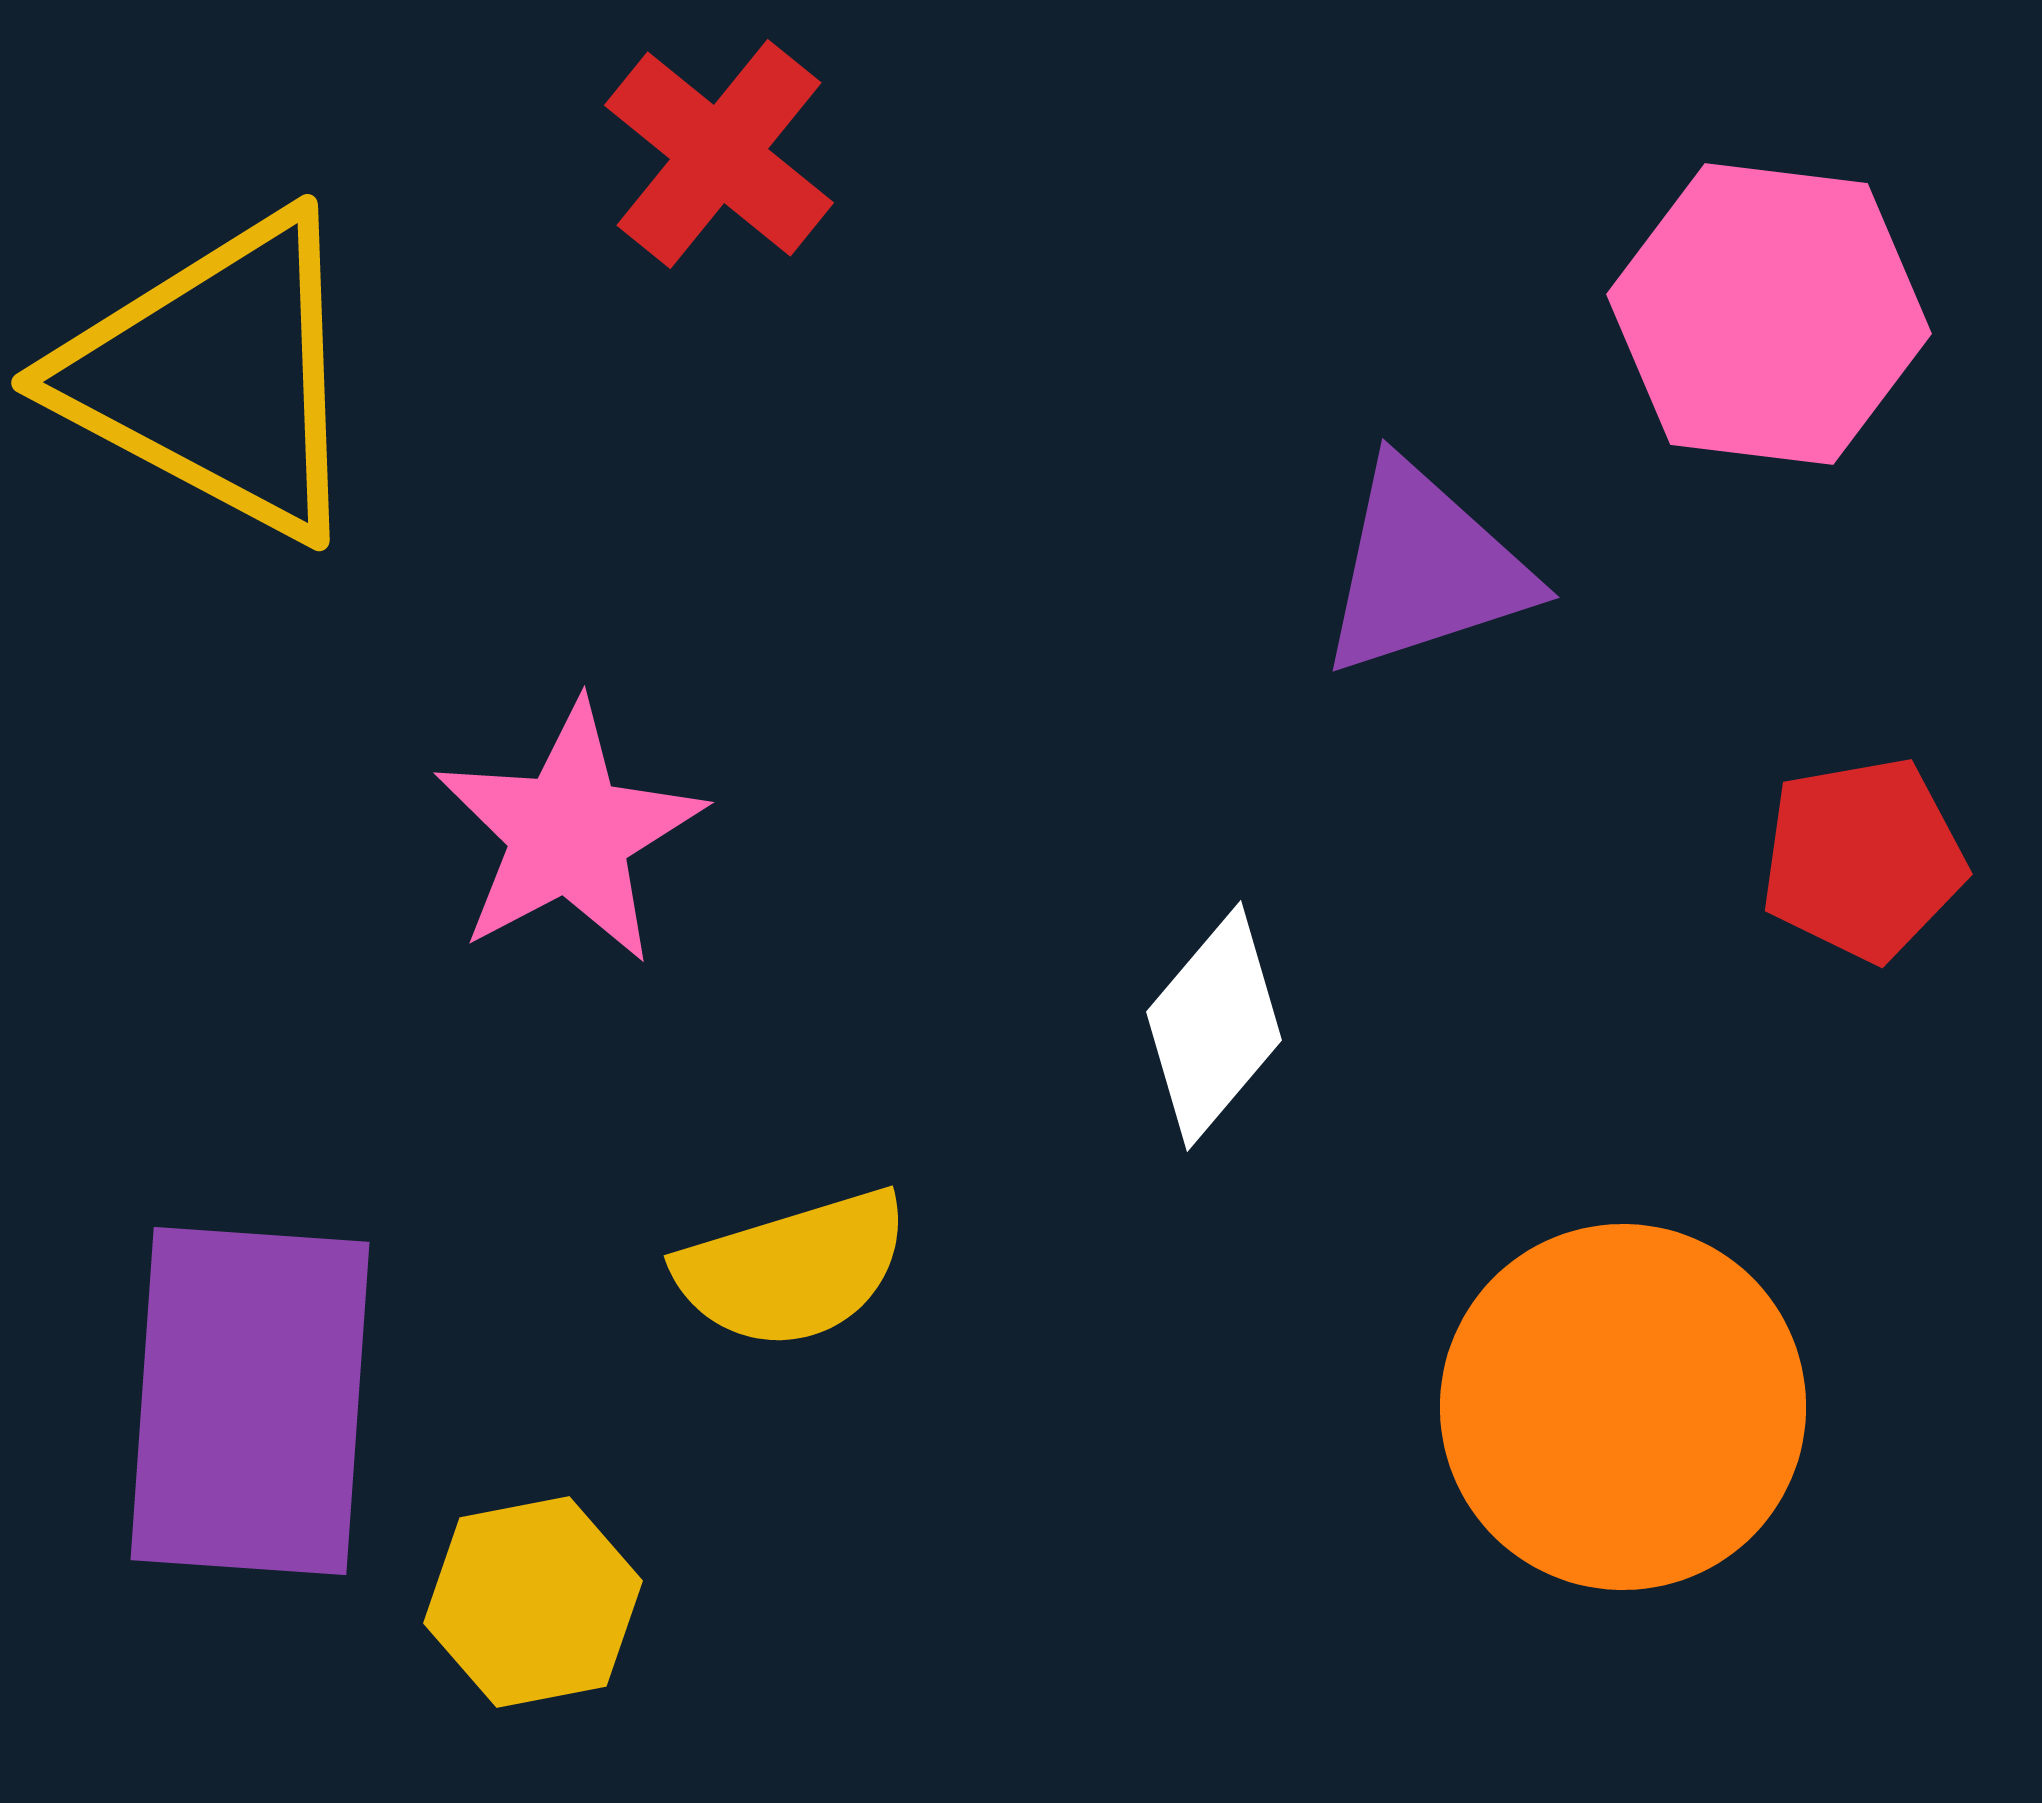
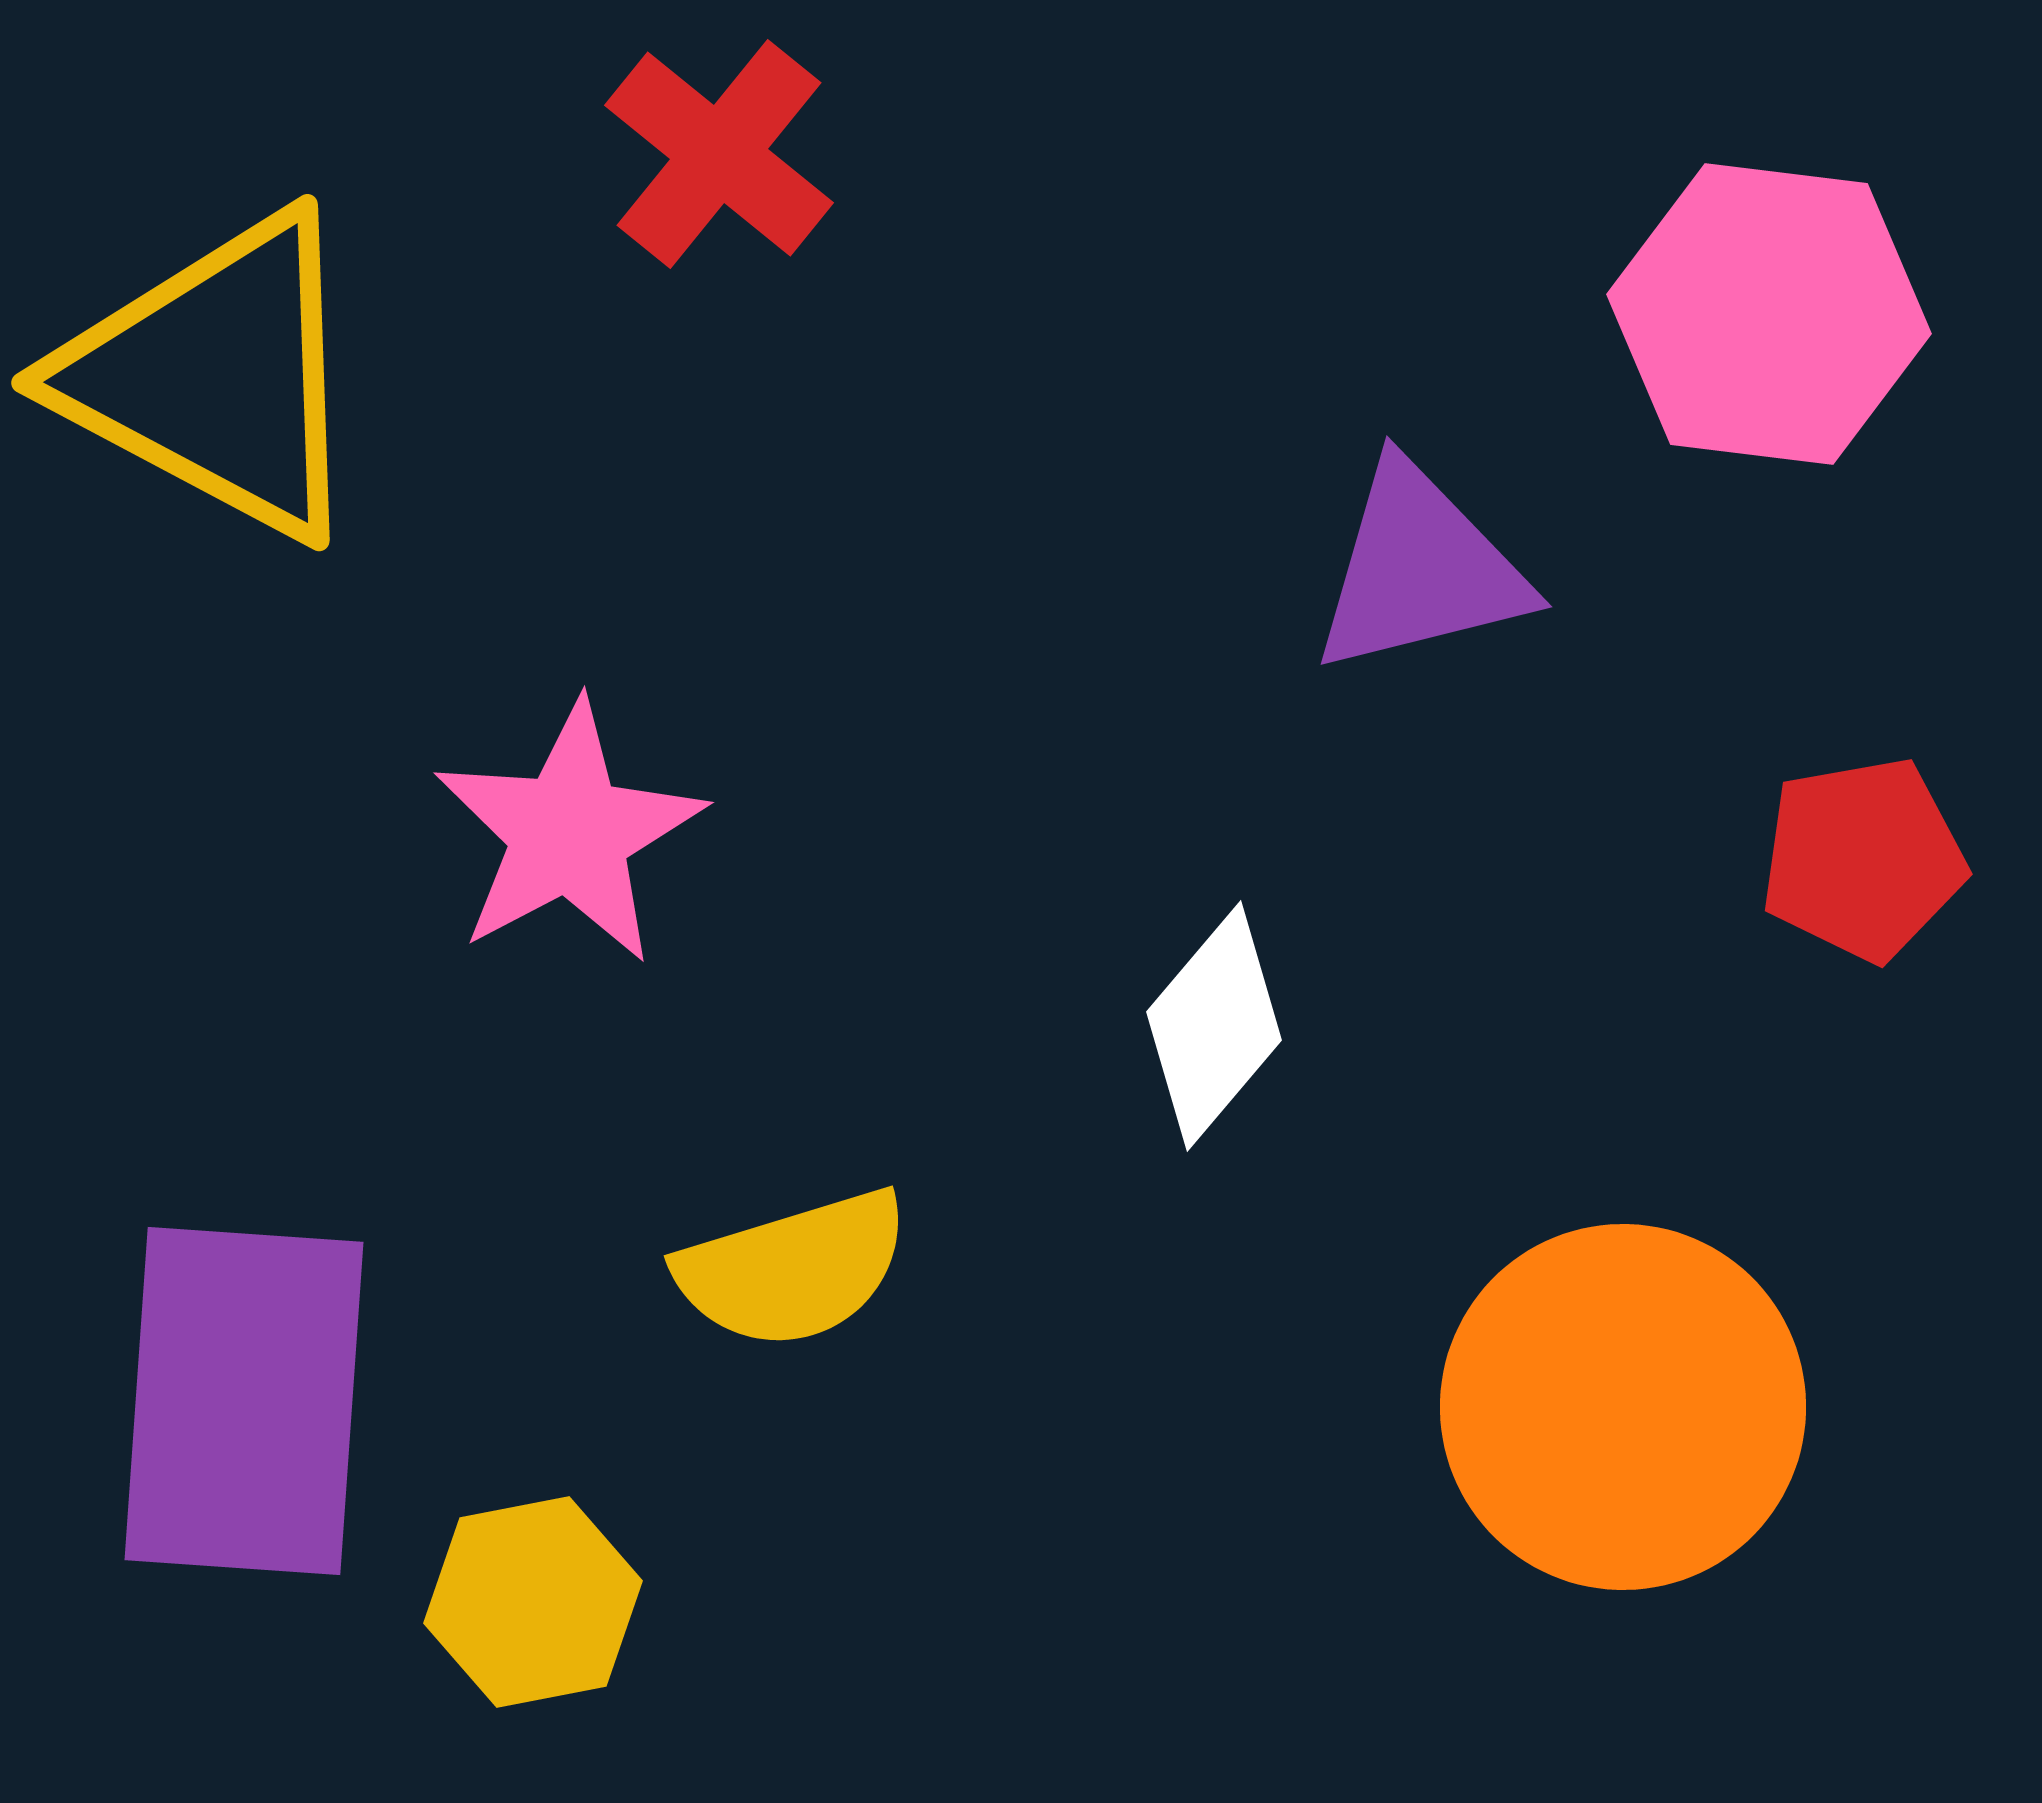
purple triangle: moved 5 px left; rotated 4 degrees clockwise
purple rectangle: moved 6 px left
